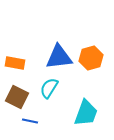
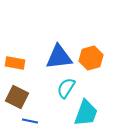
cyan semicircle: moved 17 px right
